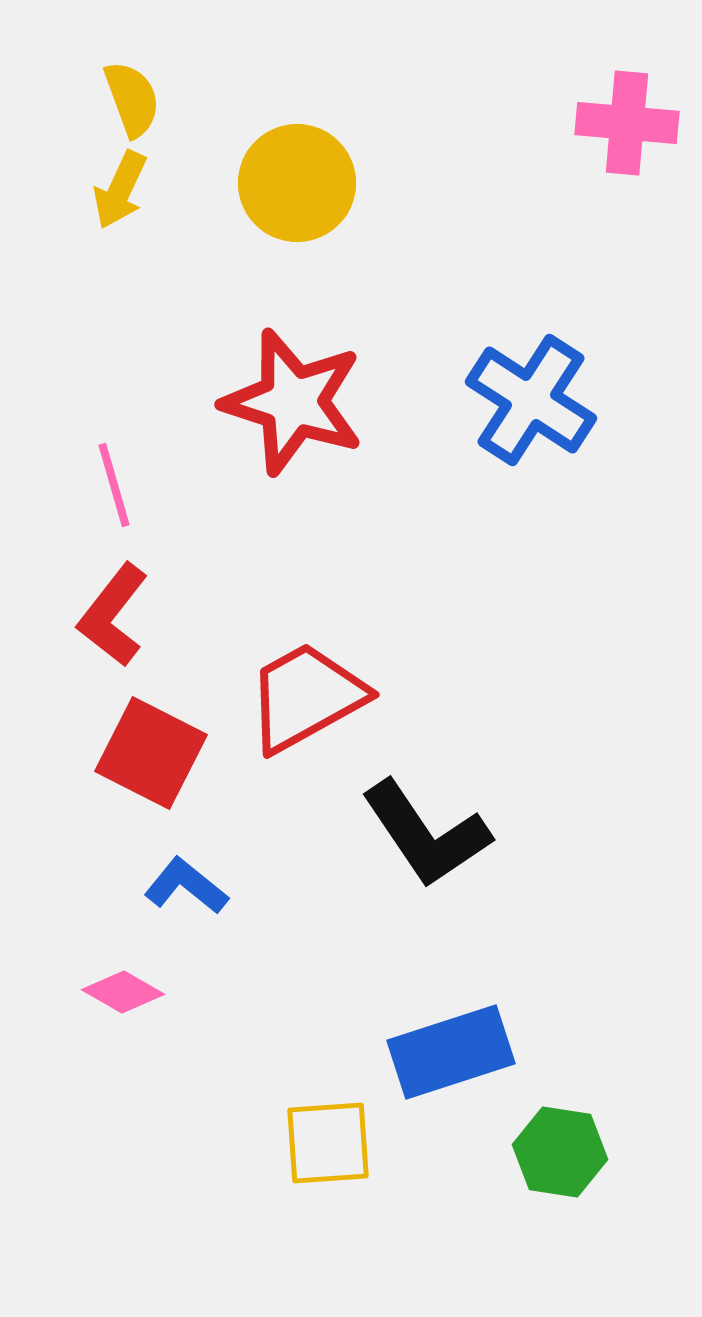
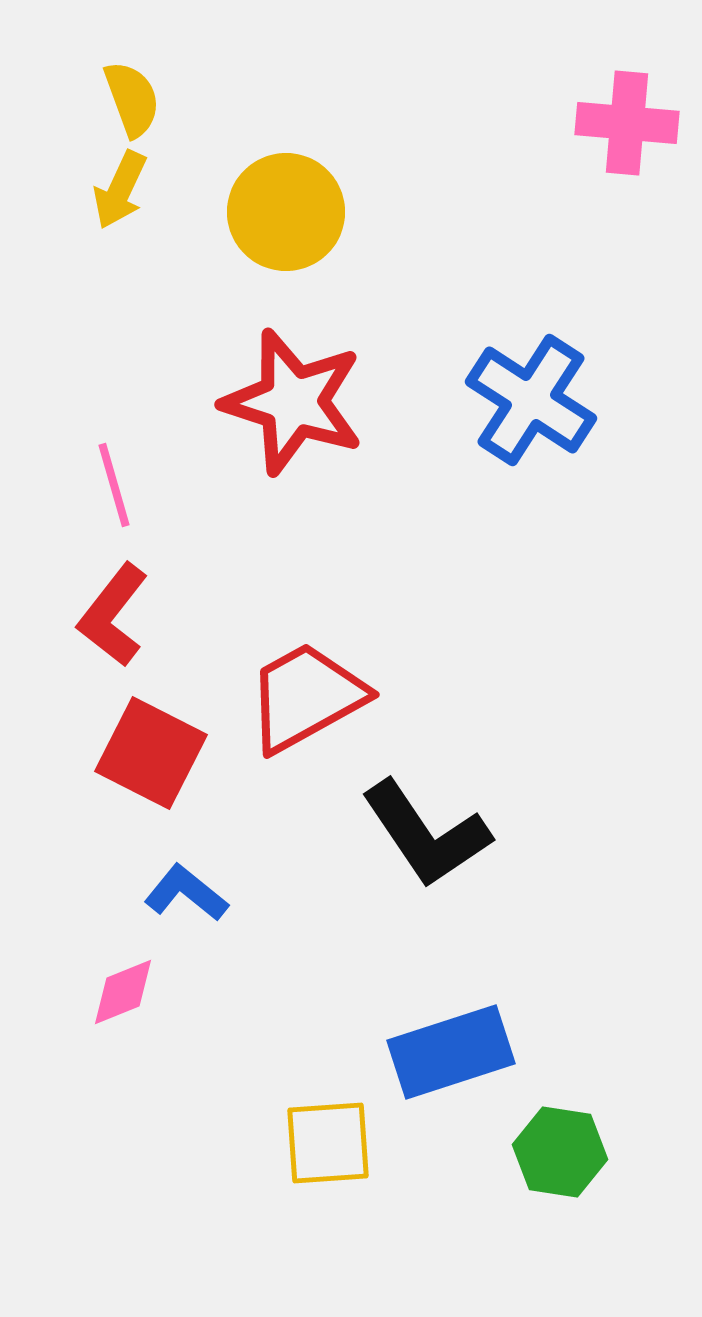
yellow circle: moved 11 px left, 29 px down
blue L-shape: moved 7 px down
pink diamond: rotated 52 degrees counterclockwise
